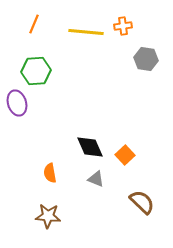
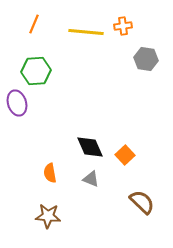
gray triangle: moved 5 px left
